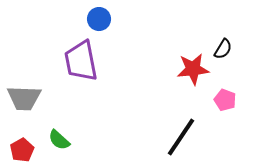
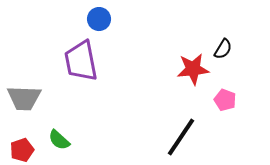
red pentagon: rotated 10 degrees clockwise
